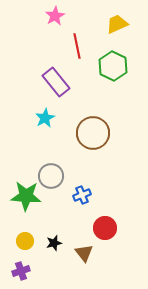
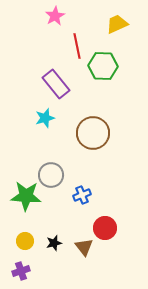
green hexagon: moved 10 px left; rotated 24 degrees counterclockwise
purple rectangle: moved 2 px down
cyan star: rotated 12 degrees clockwise
gray circle: moved 1 px up
brown triangle: moved 6 px up
